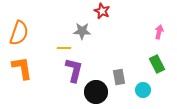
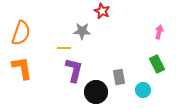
orange semicircle: moved 2 px right
